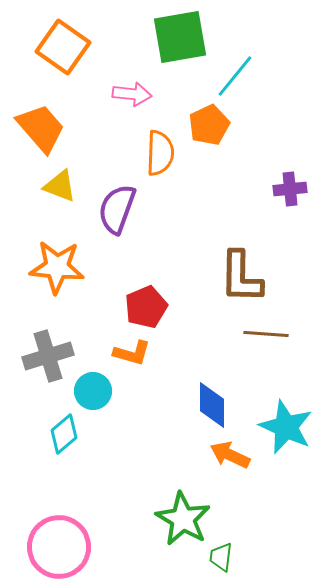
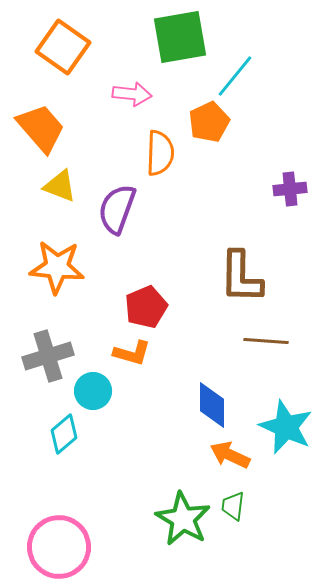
orange pentagon: moved 3 px up
brown line: moved 7 px down
green trapezoid: moved 12 px right, 51 px up
